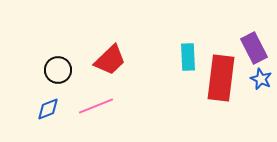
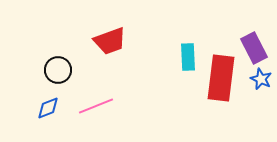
red trapezoid: moved 19 px up; rotated 24 degrees clockwise
blue diamond: moved 1 px up
